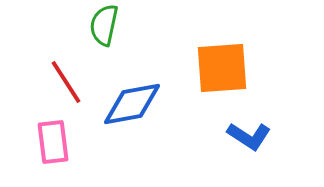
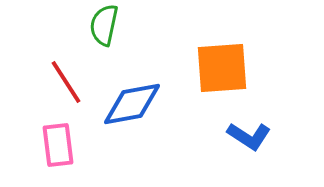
pink rectangle: moved 5 px right, 3 px down
